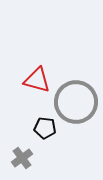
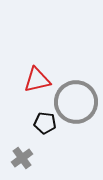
red triangle: rotated 28 degrees counterclockwise
black pentagon: moved 5 px up
